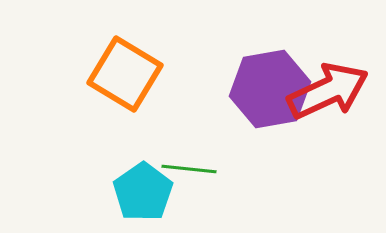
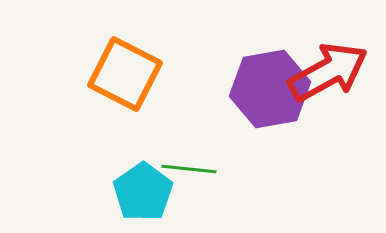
orange square: rotated 4 degrees counterclockwise
red arrow: moved 19 px up; rotated 4 degrees counterclockwise
